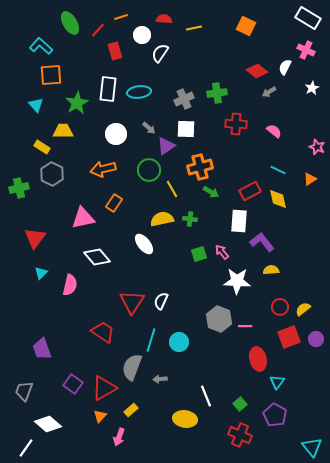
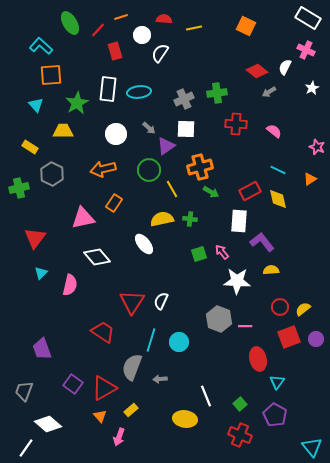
yellow rectangle at (42, 147): moved 12 px left
orange triangle at (100, 416): rotated 24 degrees counterclockwise
